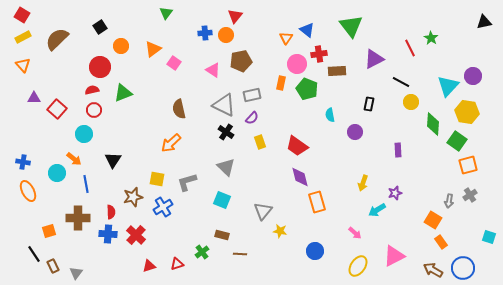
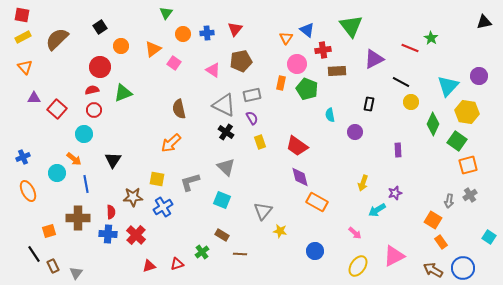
red square at (22, 15): rotated 21 degrees counterclockwise
red triangle at (235, 16): moved 13 px down
blue cross at (205, 33): moved 2 px right
orange circle at (226, 35): moved 43 px left, 1 px up
red line at (410, 48): rotated 42 degrees counterclockwise
red cross at (319, 54): moved 4 px right, 4 px up
orange triangle at (23, 65): moved 2 px right, 2 px down
purple circle at (473, 76): moved 6 px right
purple semicircle at (252, 118): rotated 72 degrees counterclockwise
green diamond at (433, 124): rotated 20 degrees clockwise
blue cross at (23, 162): moved 5 px up; rotated 32 degrees counterclockwise
gray L-shape at (187, 182): moved 3 px right
brown star at (133, 197): rotated 12 degrees clockwise
orange rectangle at (317, 202): rotated 45 degrees counterclockwise
brown rectangle at (222, 235): rotated 16 degrees clockwise
cyan square at (489, 237): rotated 16 degrees clockwise
